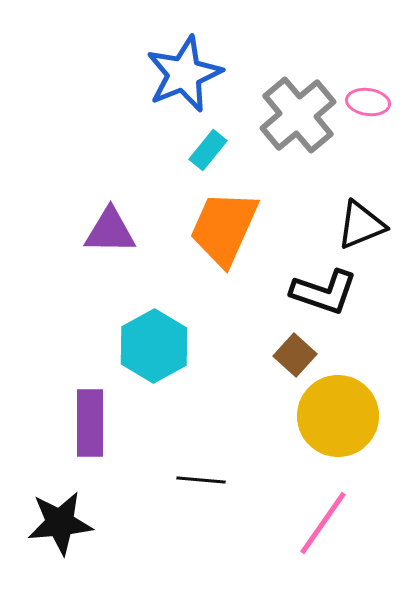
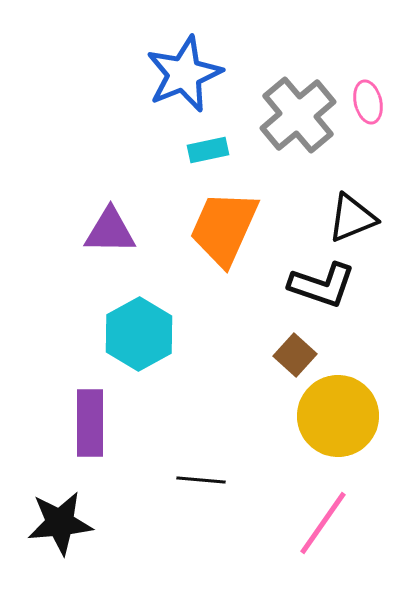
pink ellipse: rotated 69 degrees clockwise
cyan rectangle: rotated 39 degrees clockwise
black triangle: moved 9 px left, 7 px up
black L-shape: moved 2 px left, 7 px up
cyan hexagon: moved 15 px left, 12 px up
